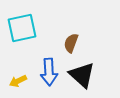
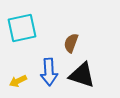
black triangle: rotated 24 degrees counterclockwise
